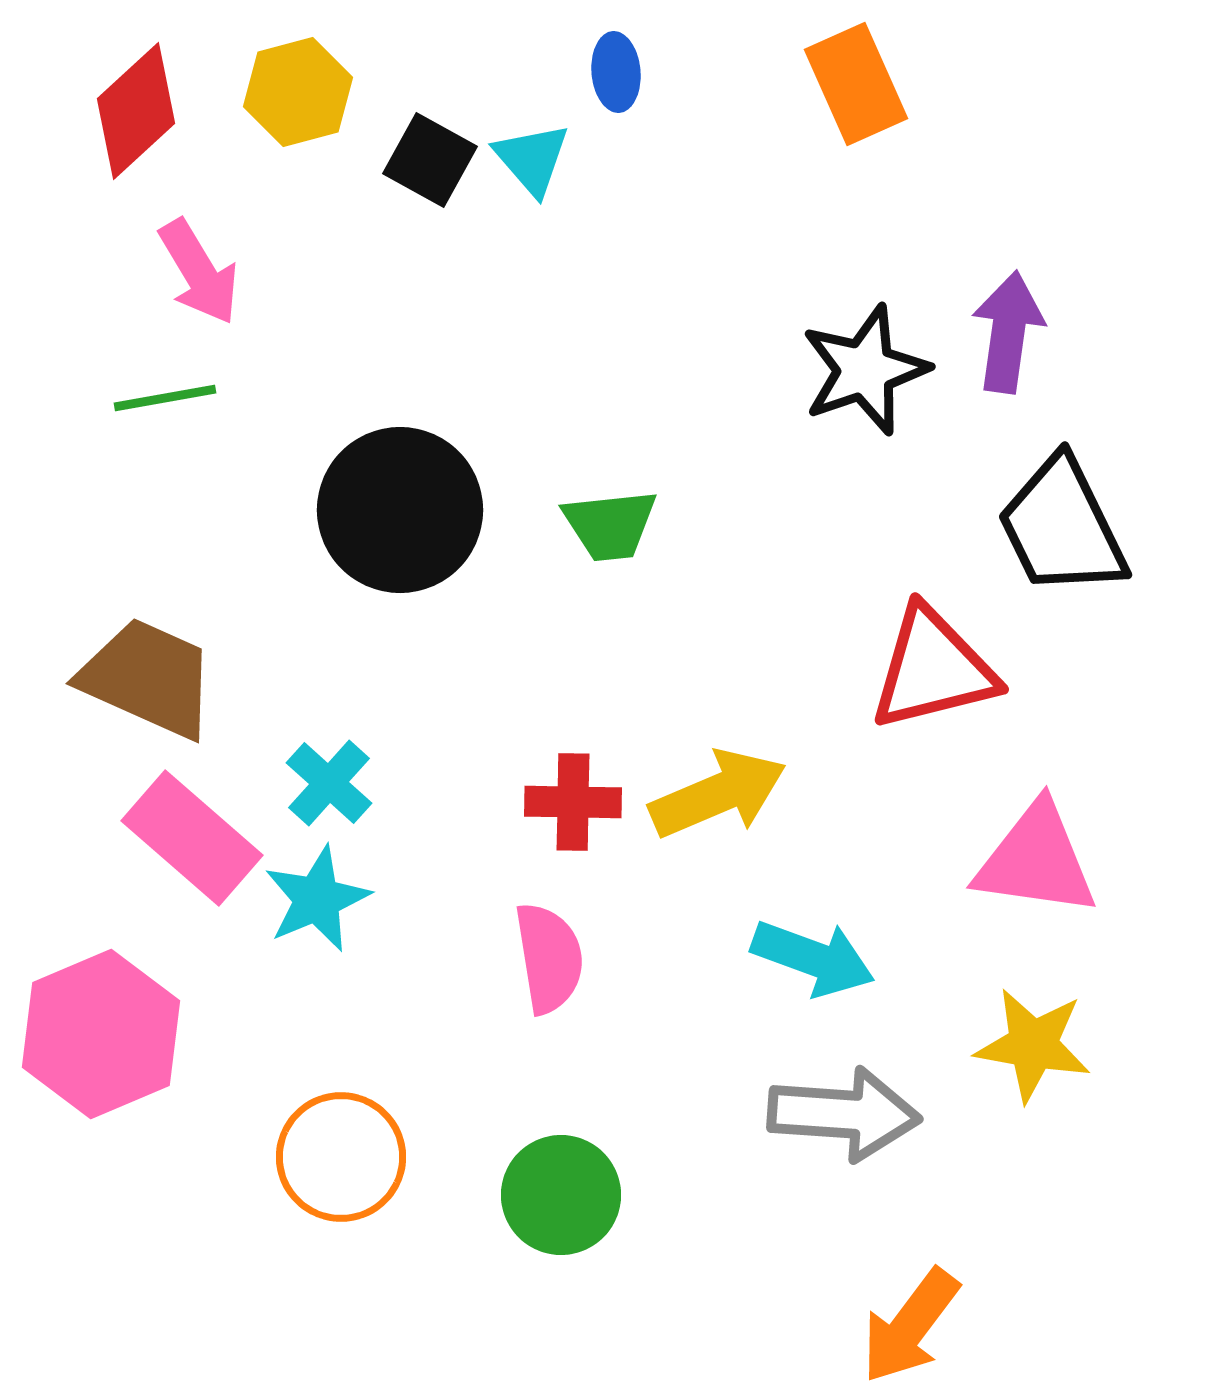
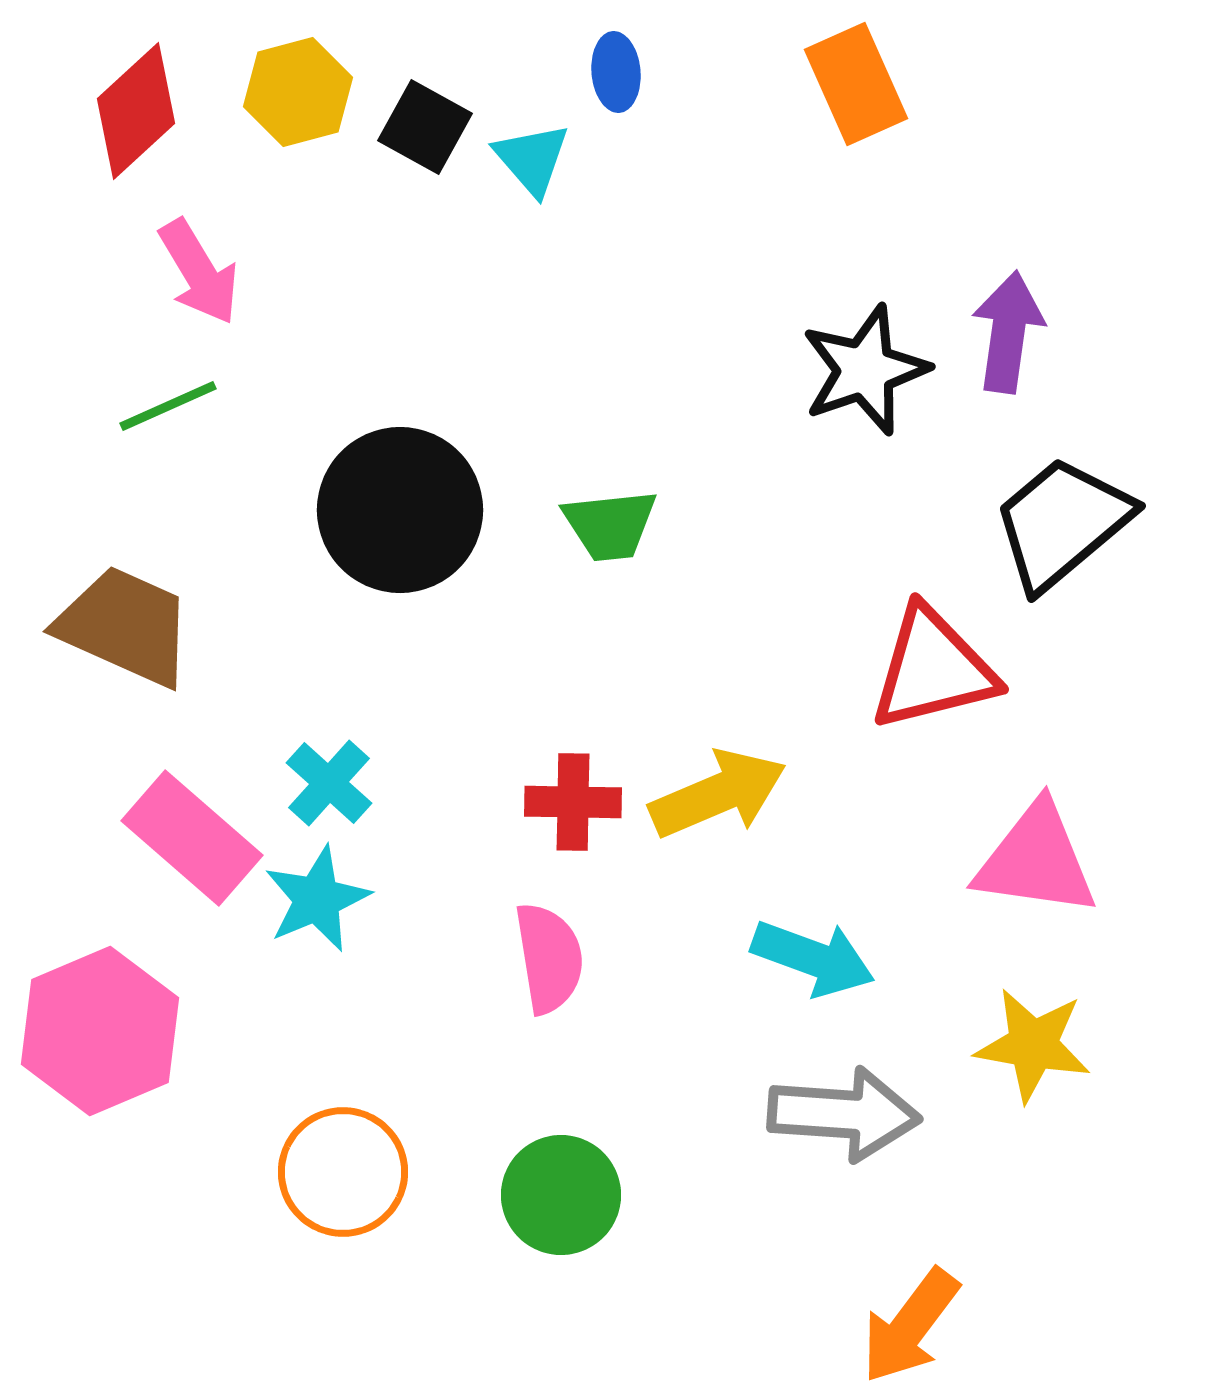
black square: moved 5 px left, 33 px up
green line: moved 3 px right, 8 px down; rotated 14 degrees counterclockwise
black trapezoid: moved 4 px up; rotated 76 degrees clockwise
brown trapezoid: moved 23 px left, 52 px up
pink hexagon: moved 1 px left, 3 px up
orange circle: moved 2 px right, 15 px down
